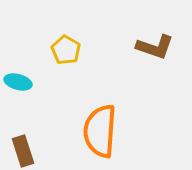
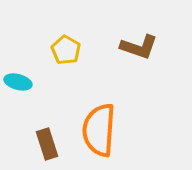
brown L-shape: moved 16 px left
orange semicircle: moved 1 px left, 1 px up
brown rectangle: moved 24 px right, 7 px up
